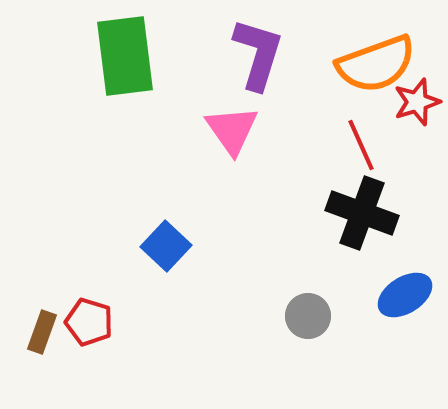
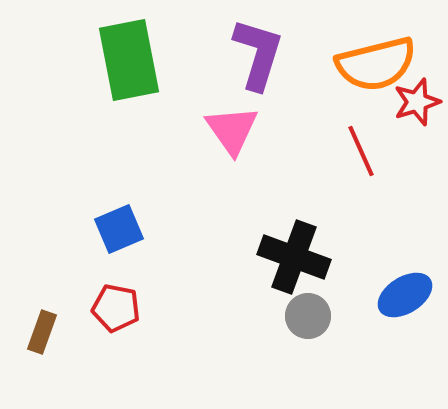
green rectangle: moved 4 px right, 4 px down; rotated 4 degrees counterclockwise
orange semicircle: rotated 6 degrees clockwise
red line: moved 6 px down
black cross: moved 68 px left, 44 px down
blue square: moved 47 px left, 17 px up; rotated 24 degrees clockwise
red pentagon: moved 27 px right, 14 px up; rotated 6 degrees counterclockwise
